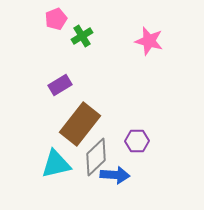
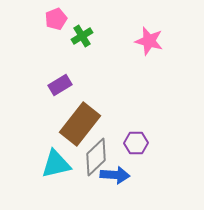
purple hexagon: moved 1 px left, 2 px down
